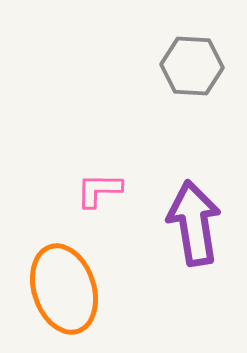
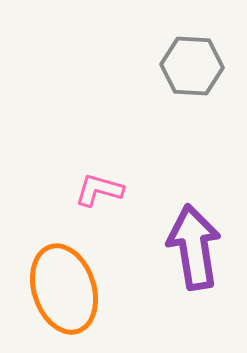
pink L-shape: rotated 15 degrees clockwise
purple arrow: moved 24 px down
